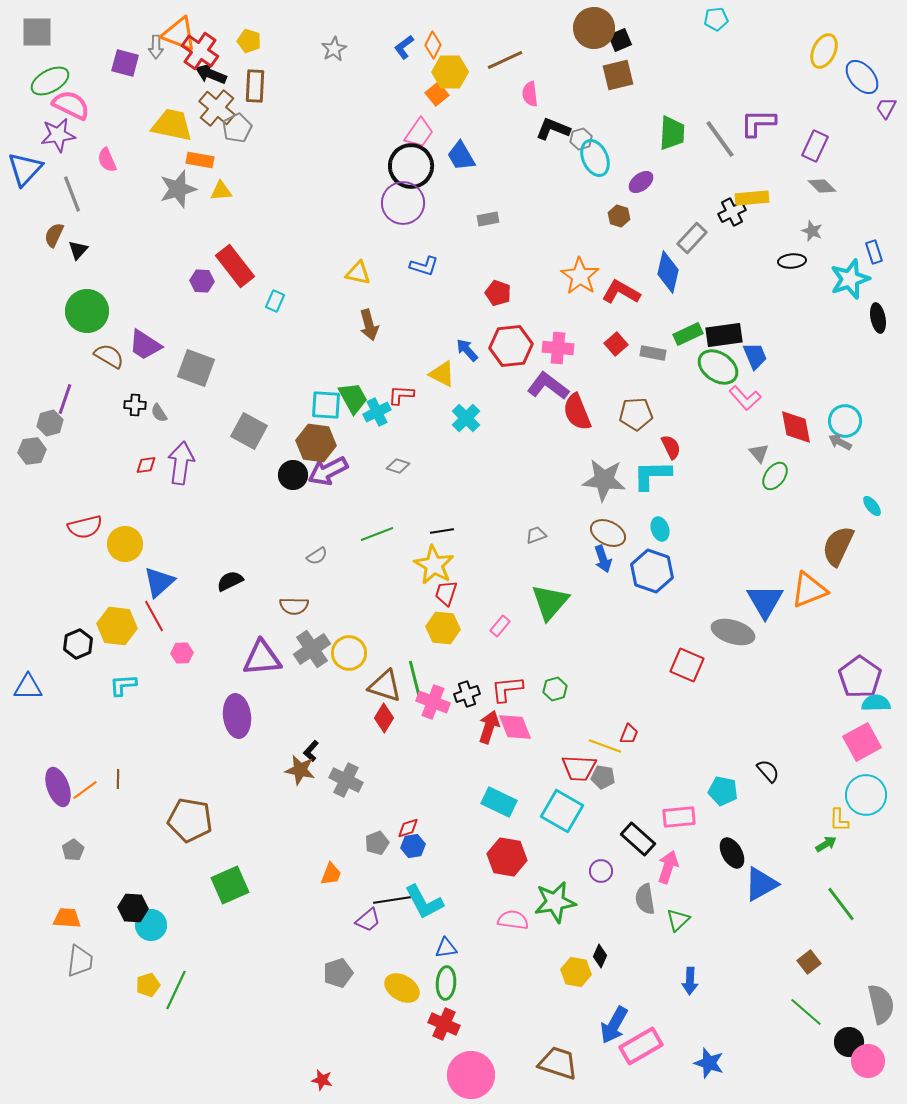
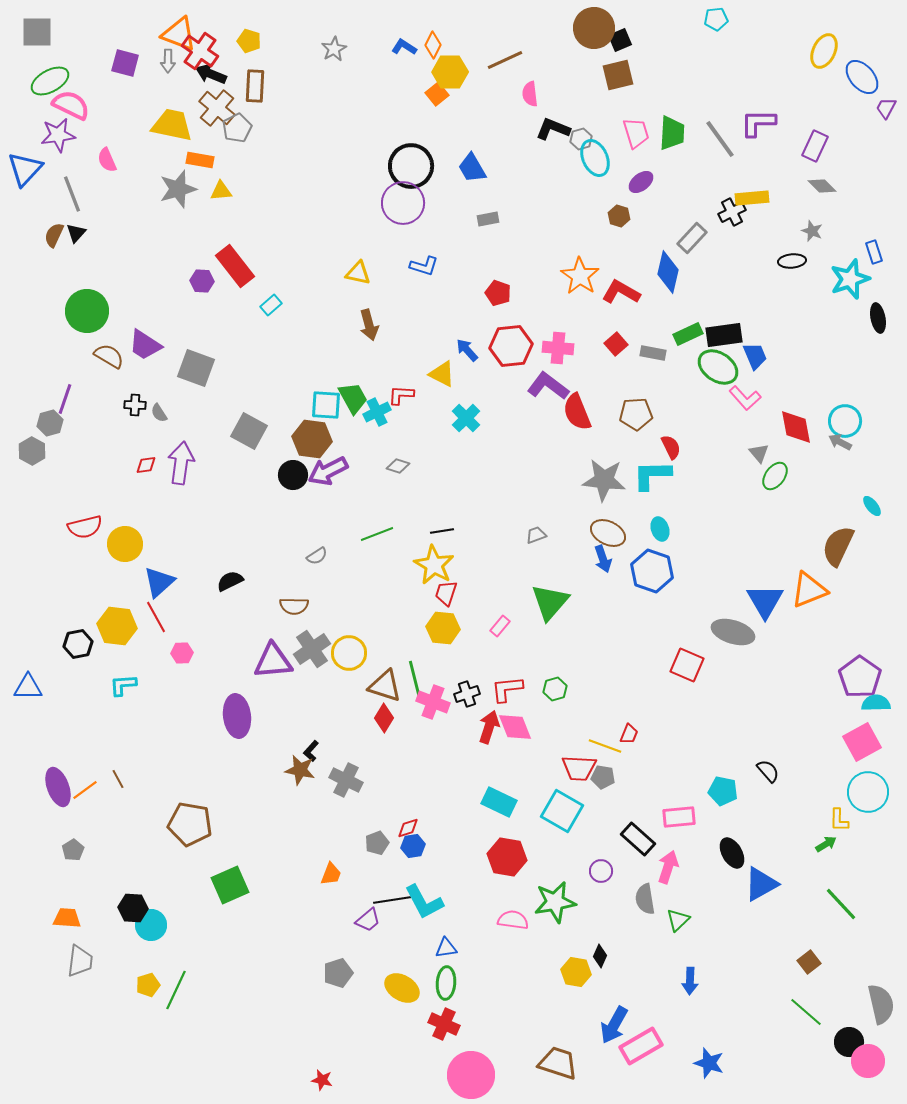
gray arrow at (156, 47): moved 12 px right, 14 px down
blue L-shape at (404, 47): rotated 70 degrees clockwise
pink trapezoid at (419, 133): moved 217 px right; rotated 52 degrees counterclockwise
blue trapezoid at (461, 156): moved 11 px right, 12 px down
black triangle at (78, 250): moved 2 px left, 17 px up
cyan rectangle at (275, 301): moved 4 px left, 4 px down; rotated 25 degrees clockwise
brown hexagon at (316, 443): moved 4 px left, 4 px up
gray hexagon at (32, 451): rotated 24 degrees counterclockwise
red line at (154, 616): moved 2 px right, 1 px down
black hexagon at (78, 644): rotated 12 degrees clockwise
purple triangle at (262, 658): moved 11 px right, 3 px down
brown line at (118, 779): rotated 30 degrees counterclockwise
cyan circle at (866, 795): moved 2 px right, 3 px up
brown pentagon at (190, 820): moved 4 px down
green line at (841, 904): rotated 6 degrees counterclockwise
